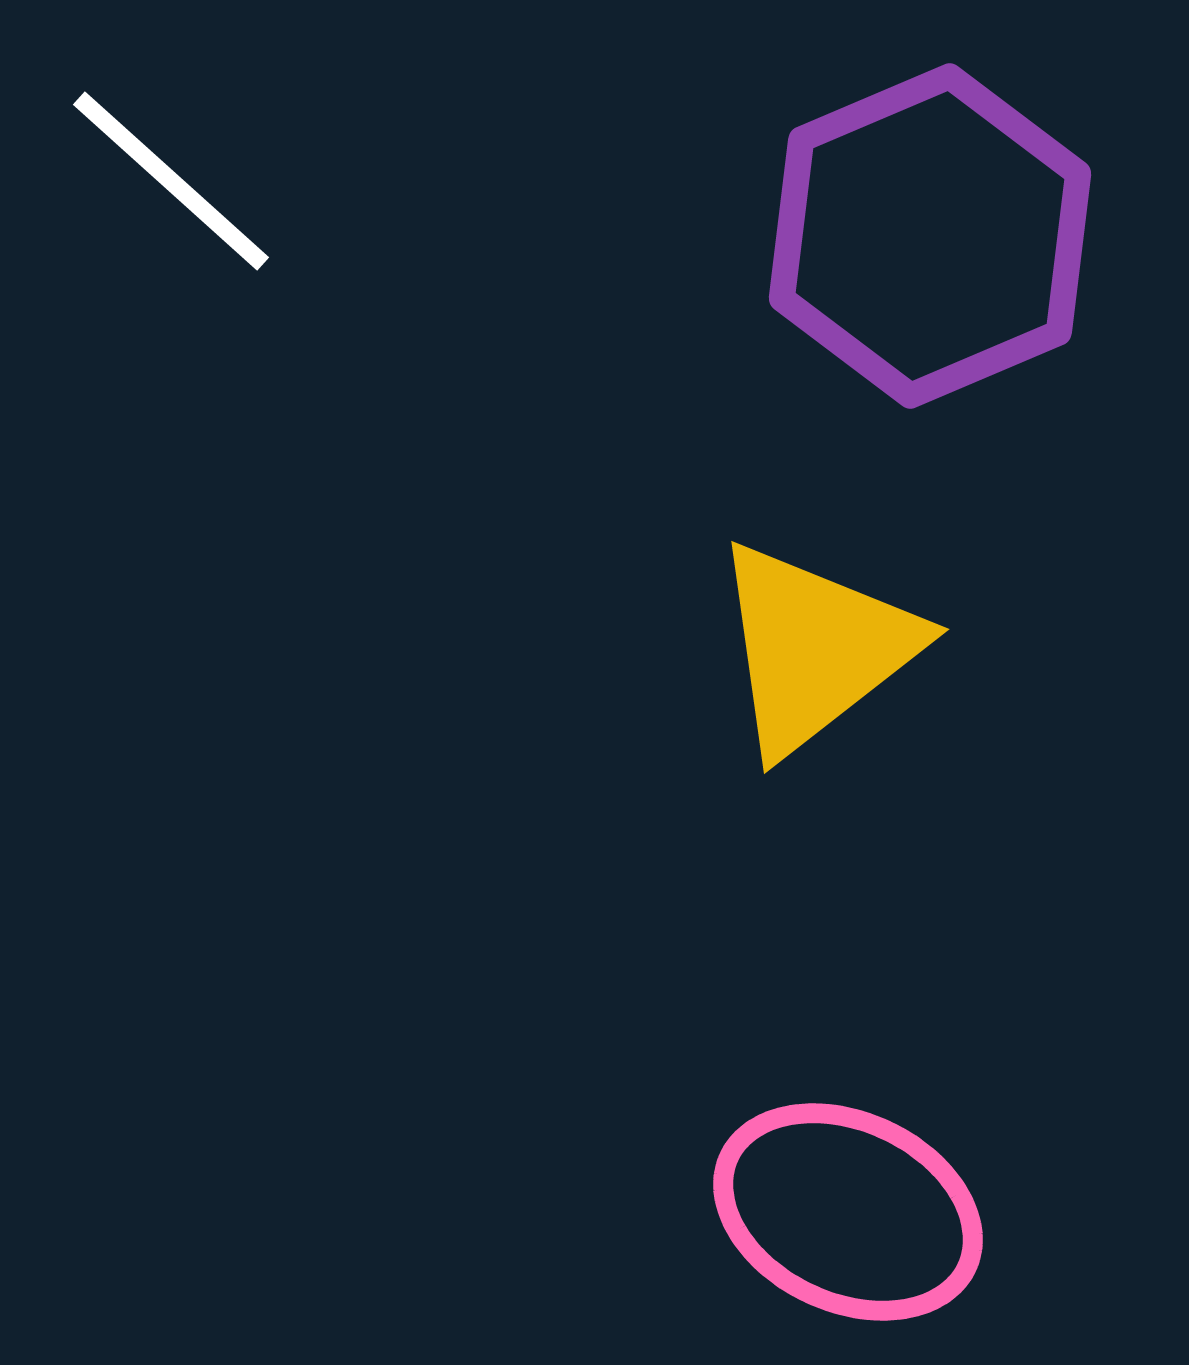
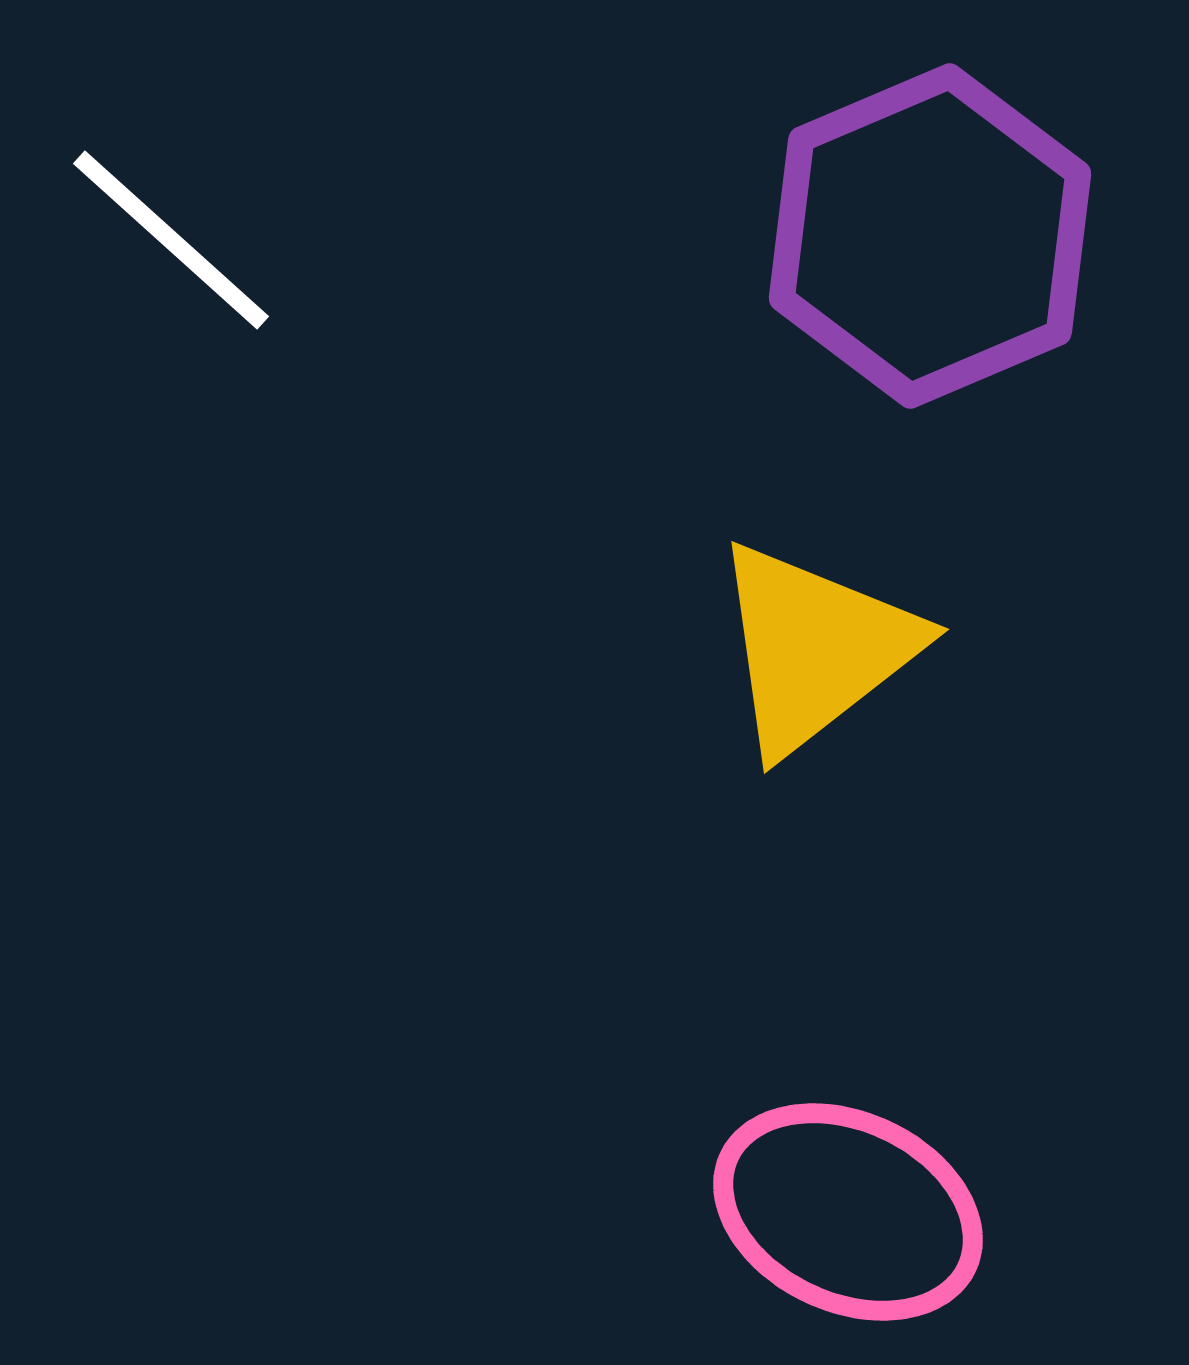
white line: moved 59 px down
